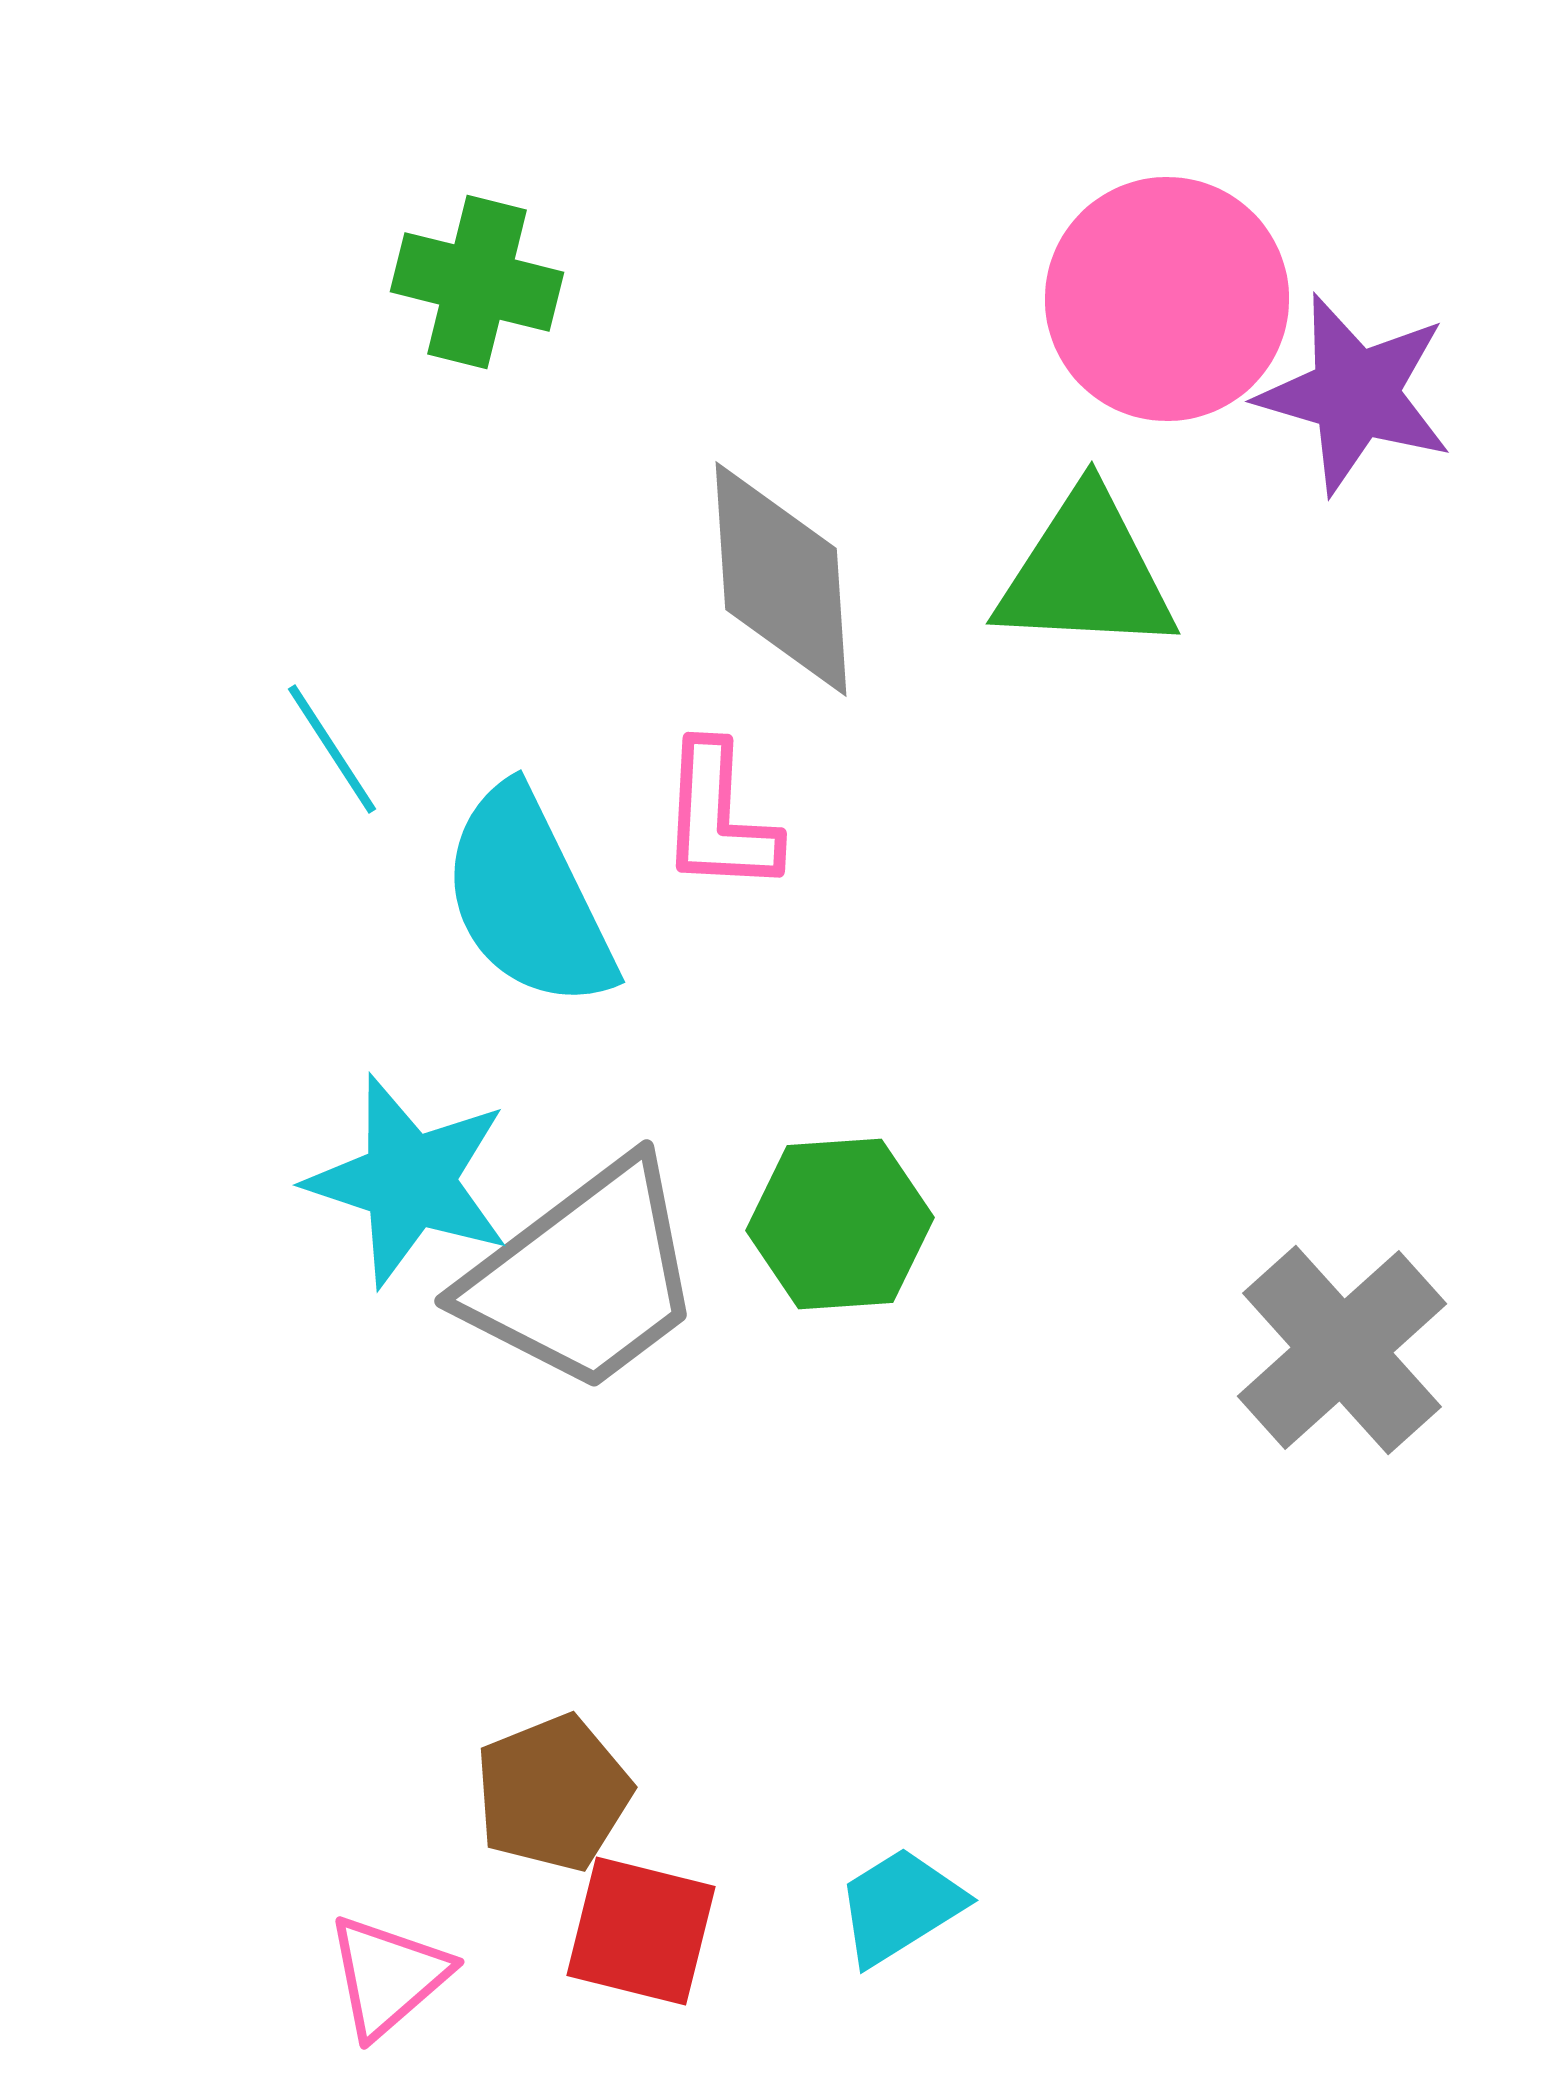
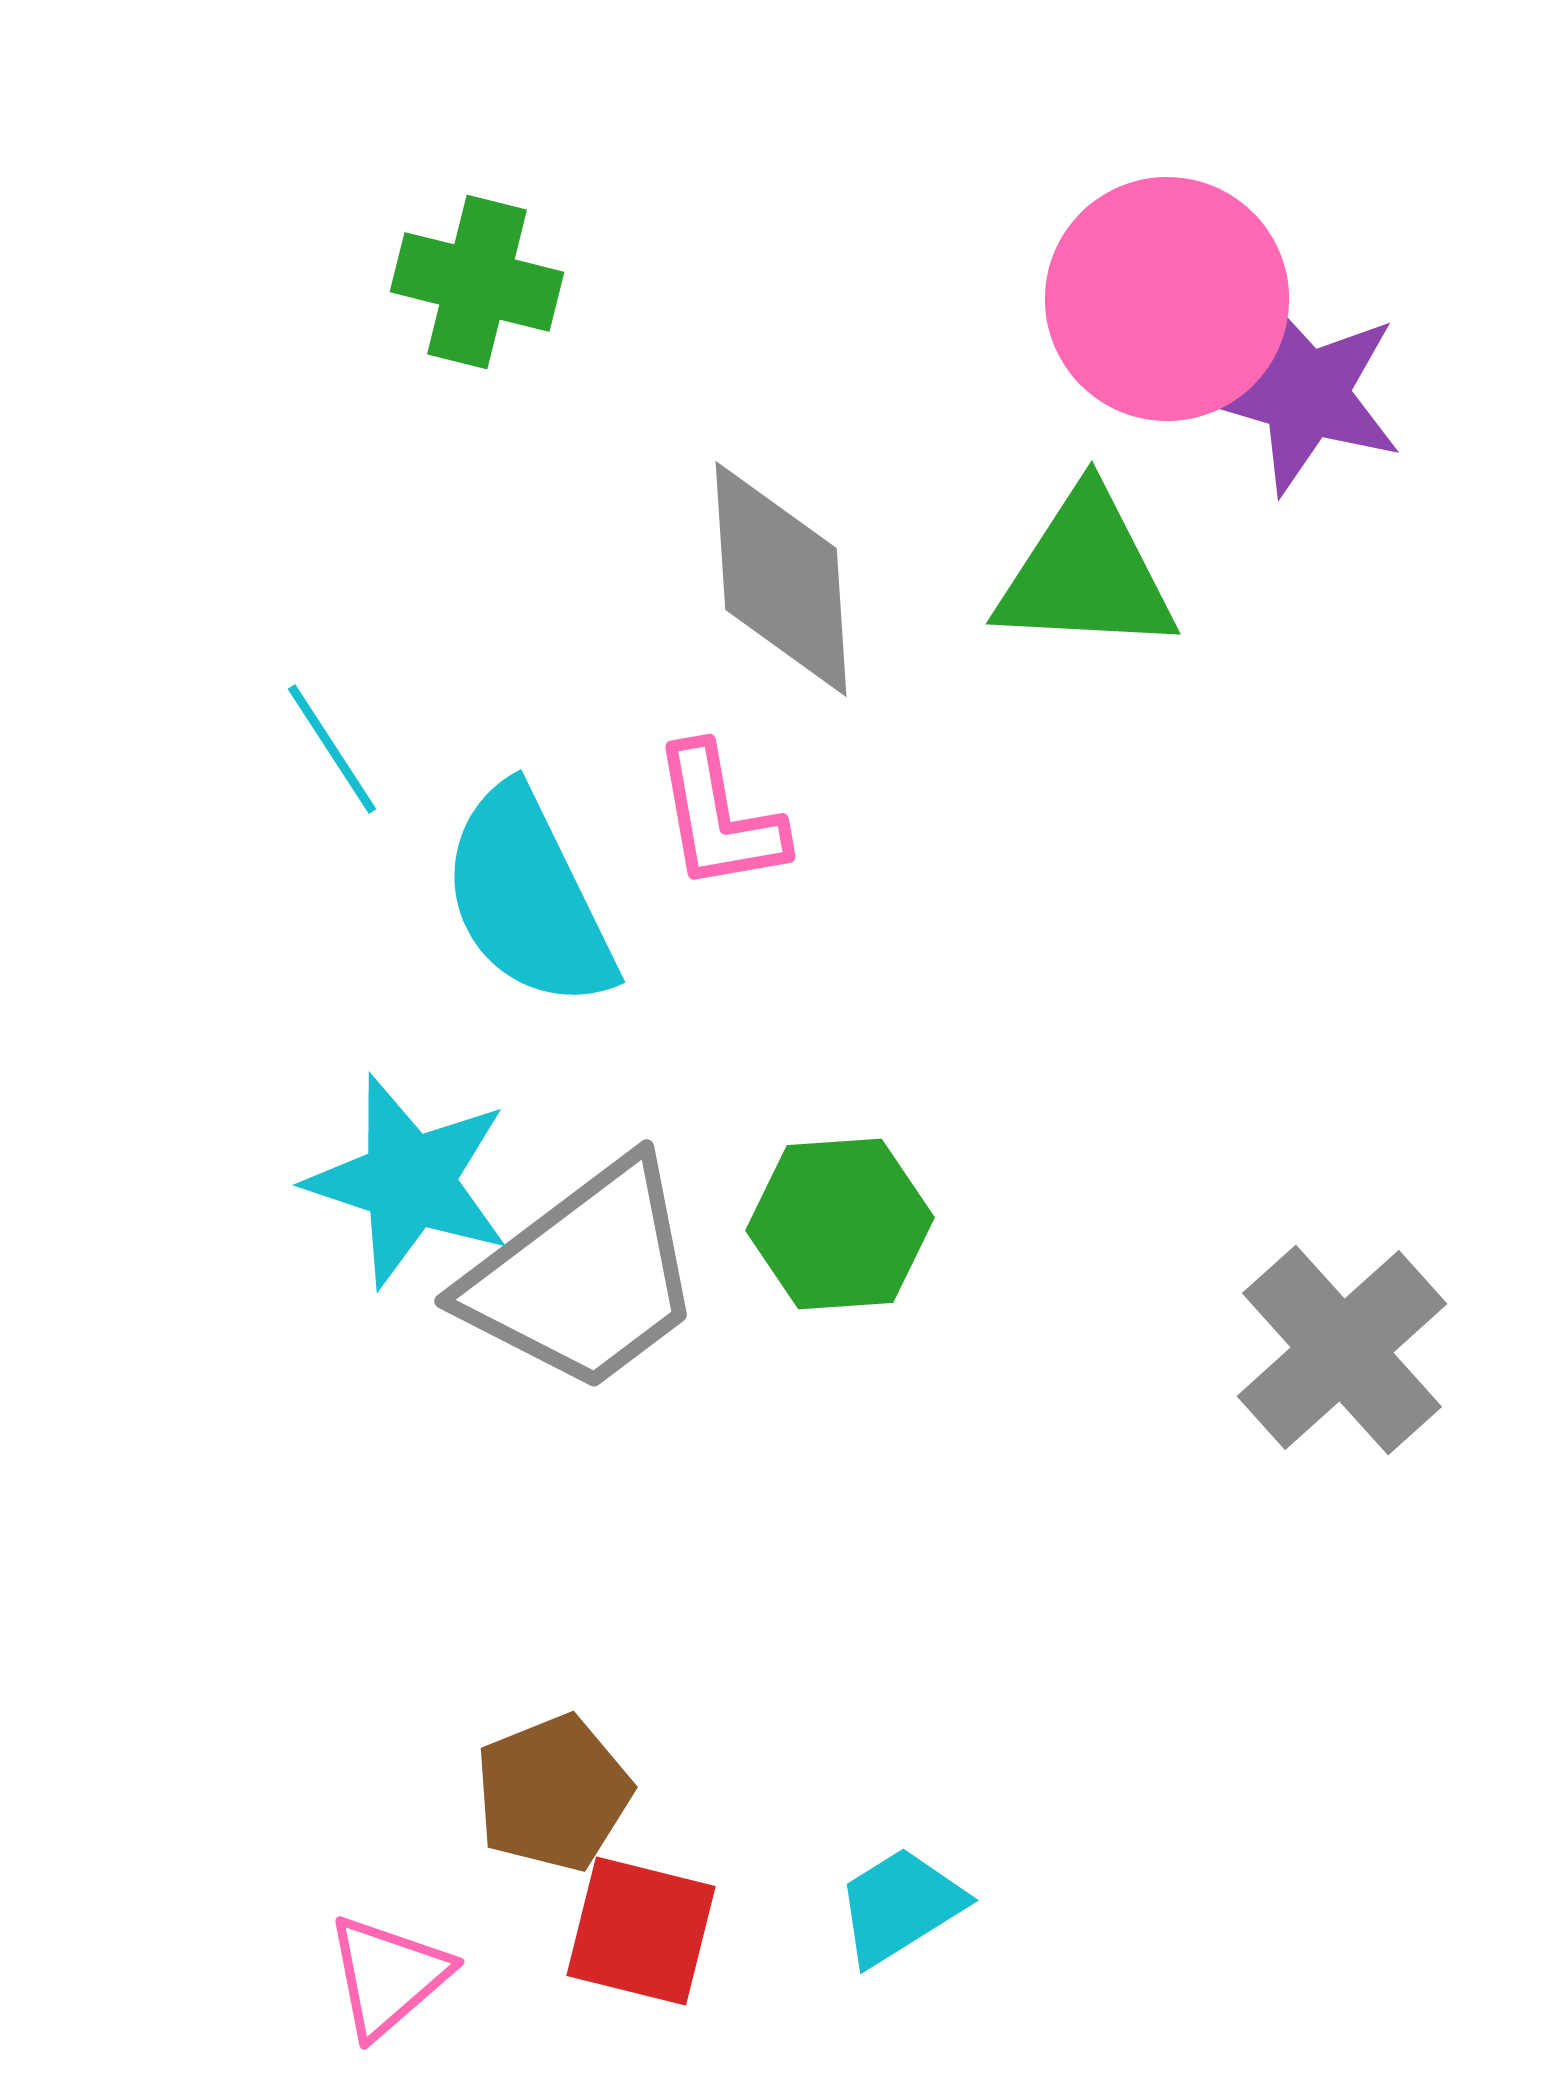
purple star: moved 50 px left
pink L-shape: rotated 13 degrees counterclockwise
